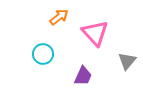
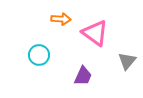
orange arrow: moved 2 px right, 2 px down; rotated 42 degrees clockwise
pink triangle: rotated 12 degrees counterclockwise
cyan circle: moved 4 px left, 1 px down
